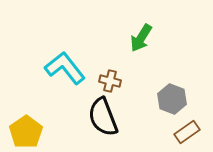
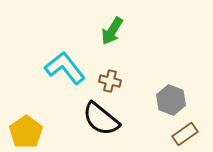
green arrow: moved 29 px left, 7 px up
gray hexagon: moved 1 px left, 1 px down
black semicircle: moved 2 px left, 2 px down; rotated 30 degrees counterclockwise
brown rectangle: moved 2 px left, 2 px down
